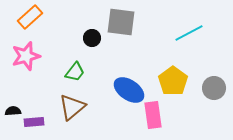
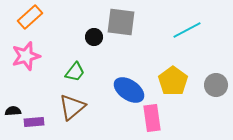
cyan line: moved 2 px left, 3 px up
black circle: moved 2 px right, 1 px up
gray circle: moved 2 px right, 3 px up
pink rectangle: moved 1 px left, 3 px down
